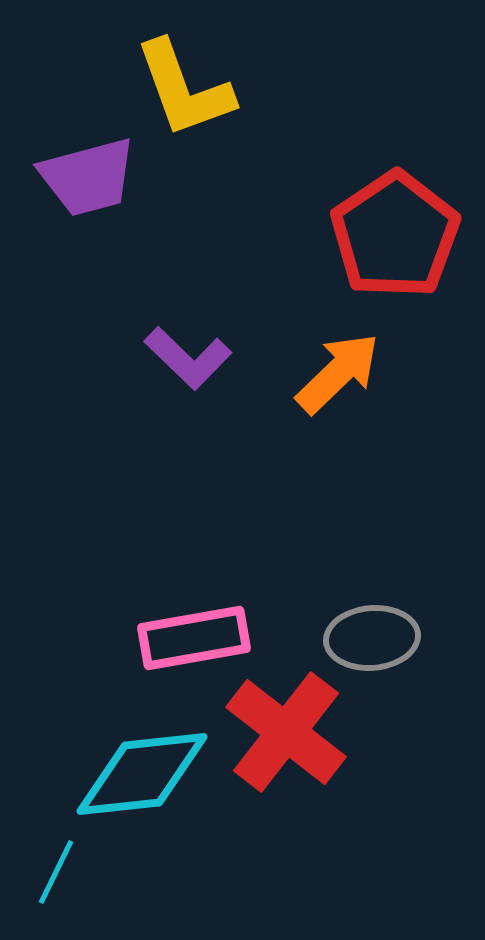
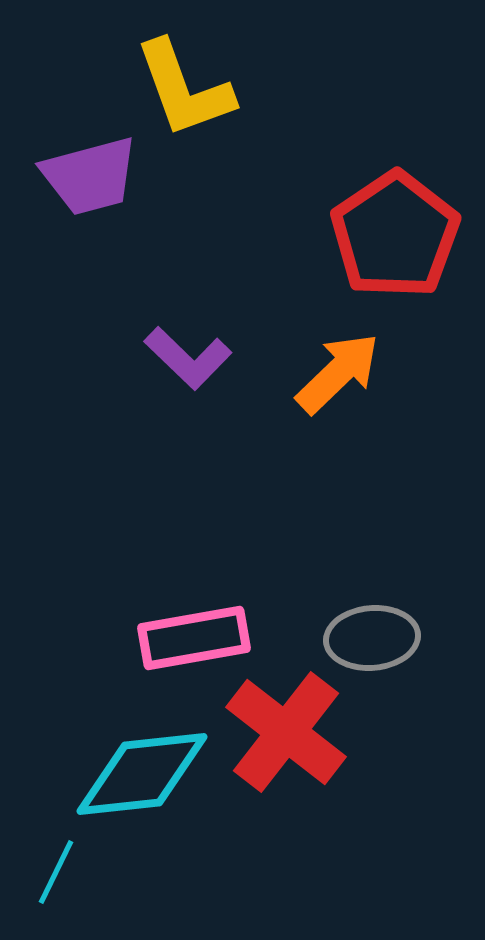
purple trapezoid: moved 2 px right, 1 px up
